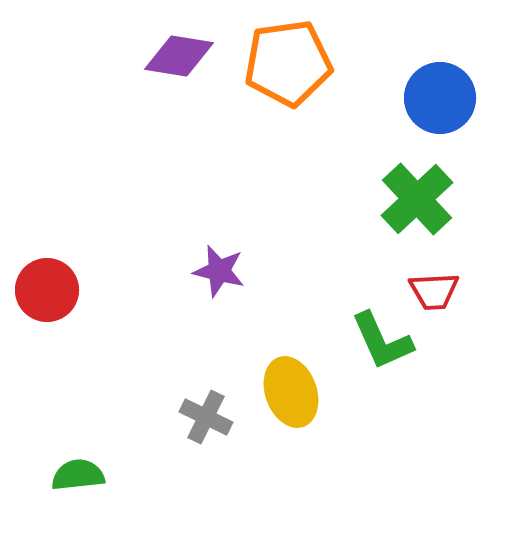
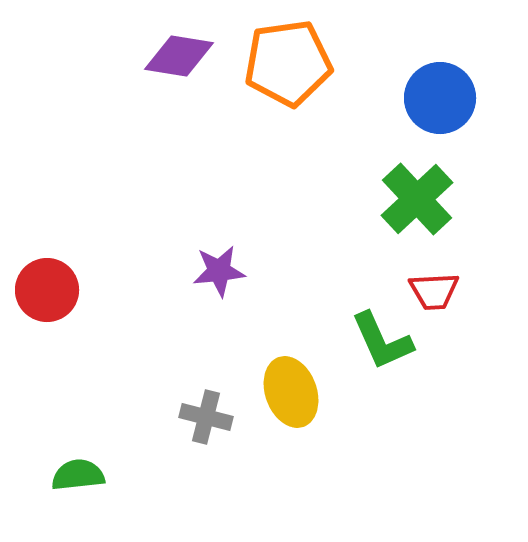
purple star: rotated 20 degrees counterclockwise
gray cross: rotated 12 degrees counterclockwise
